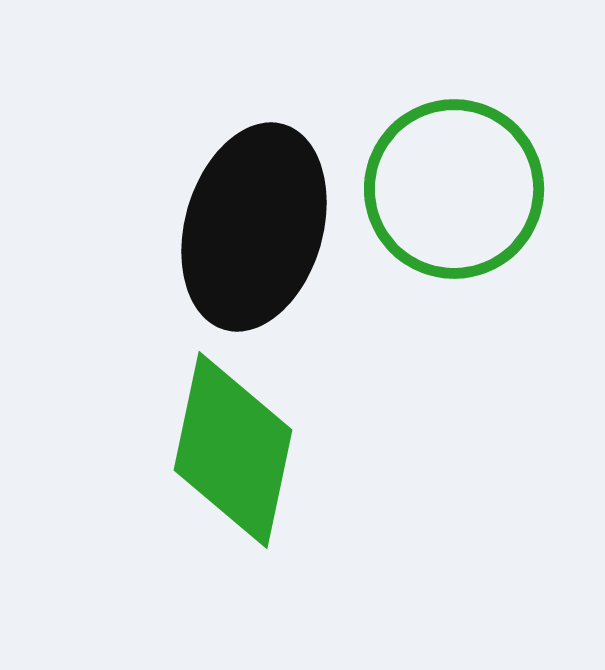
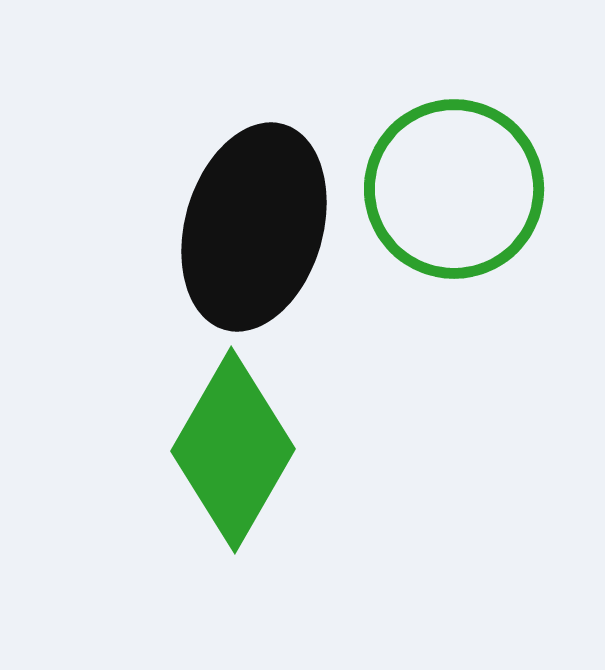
green diamond: rotated 18 degrees clockwise
